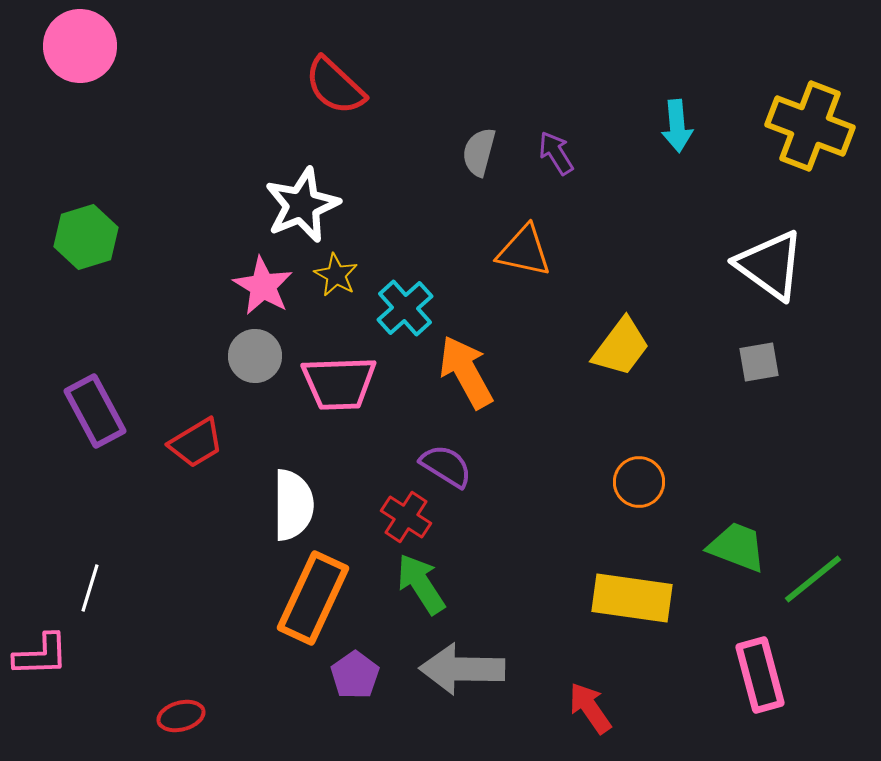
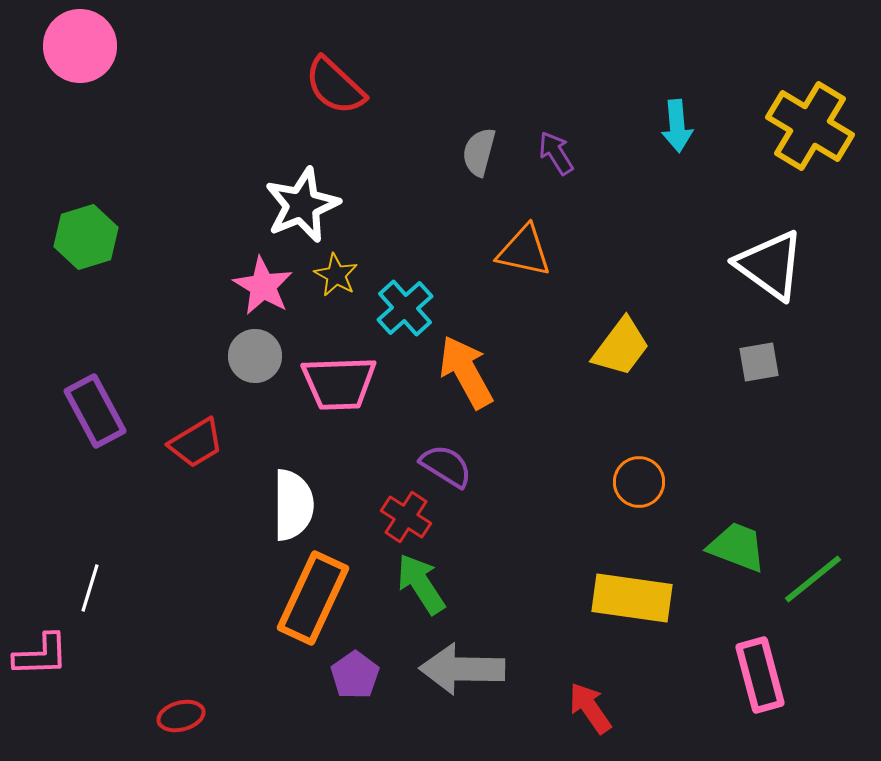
yellow cross: rotated 10 degrees clockwise
